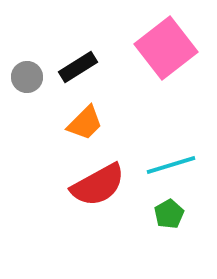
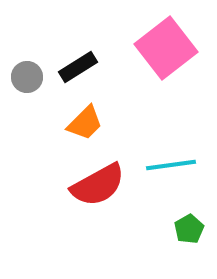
cyan line: rotated 9 degrees clockwise
green pentagon: moved 20 px right, 15 px down
